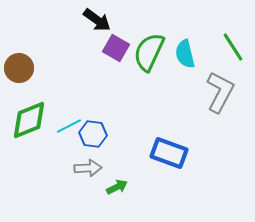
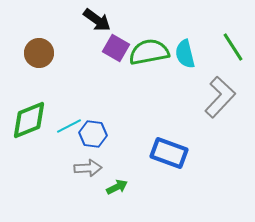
green semicircle: rotated 54 degrees clockwise
brown circle: moved 20 px right, 15 px up
gray L-shape: moved 5 px down; rotated 15 degrees clockwise
